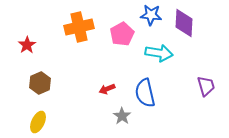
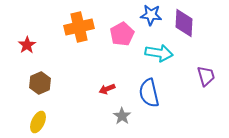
purple trapezoid: moved 10 px up
blue semicircle: moved 4 px right
